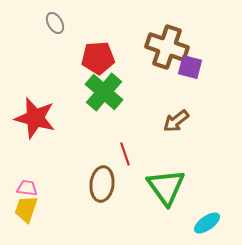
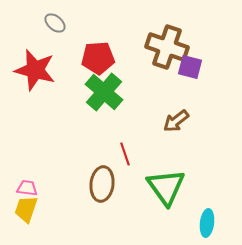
gray ellipse: rotated 20 degrees counterclockwise
red star: moved 48 px up
cyan ellipse: rotated 48 degrees counterclockwise
